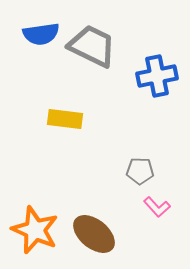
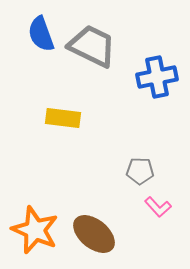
blue semicircle: rotated 78 degrees clockwise
blue cross: moved 1 px down
yellow rectangle: moved 2 px left, 1 px up
pink L-shape: moved 1 px right
